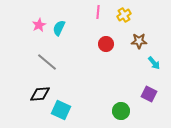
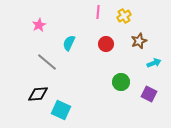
yellow cross: moved 1 px down
cyan semicircle: moved 10 px right, 15 px down
brown star: rotated 21 degrees counterclockwise
cyan arrow: rotated 72 degrees counterclockwise
black diamond: moved 2 px left
green circle: moved 29 px up
